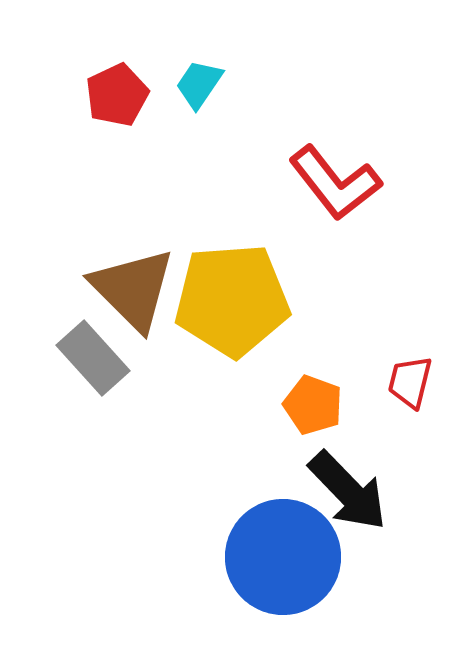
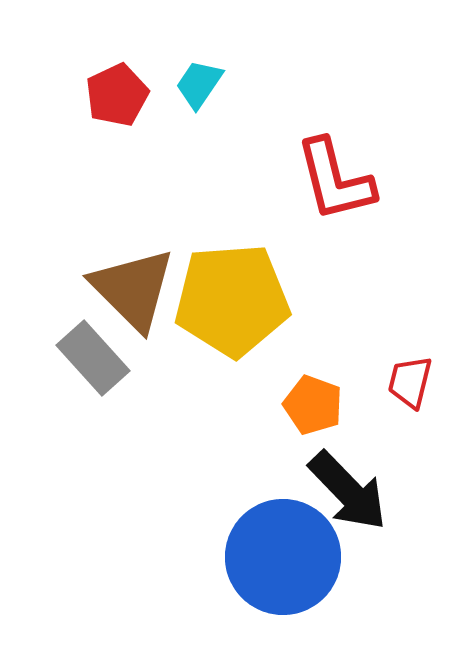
red L-shape: moved 3 px up; rotated 24 degrees clockwise
